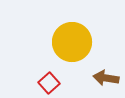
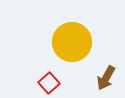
brown arrow: rotated 70 degrees counterclockwise
